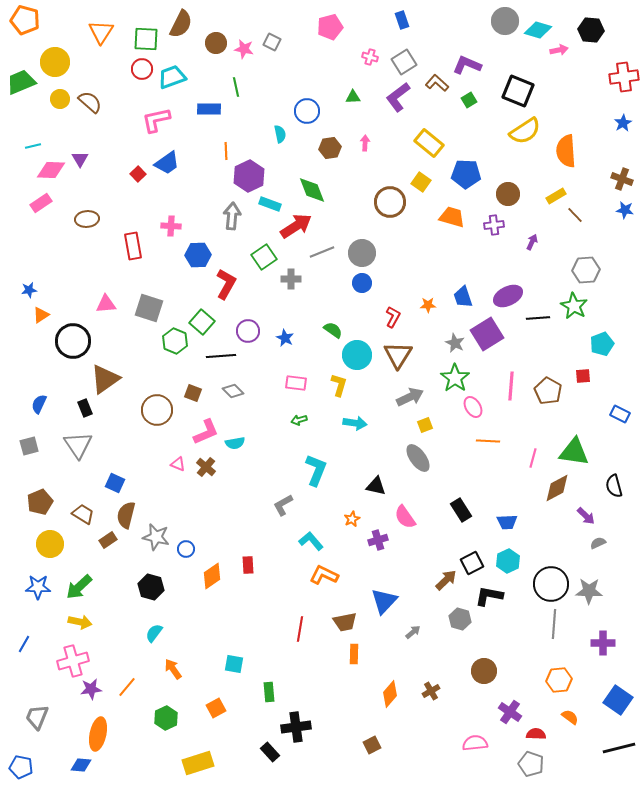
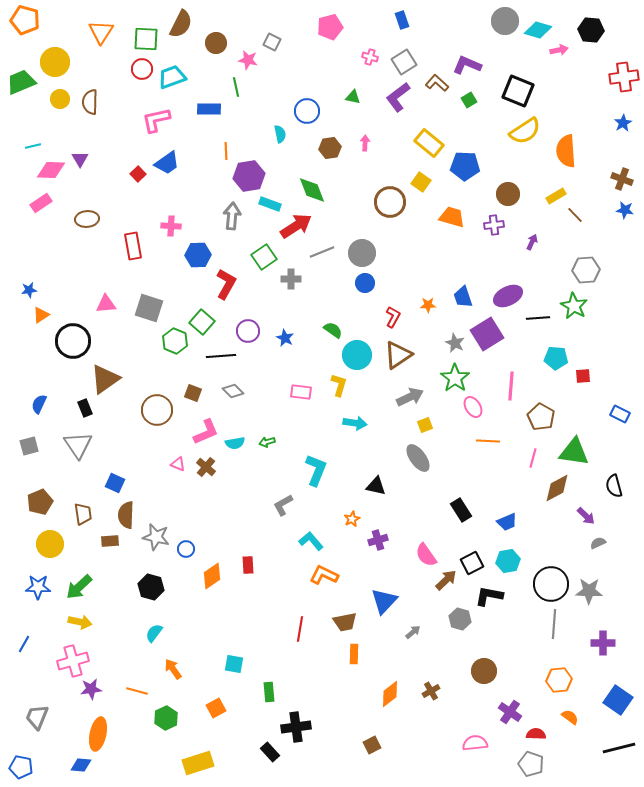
pink star at (244, 49): moved 4 px right, 11 px down
green triangle at (353, 97): rotated 14 degrees clockwise
brown semicircle at (90, 102): rotated 130 degrees counterclockwise
blue pentagon at (466, 174): moved 1 px left, 8 px up
purple hexagon at (249, 176): rotated 16 degrees clockwise
blue circle at (362, 283): moved 3 px right
cyan pentagon at (602, 344): moved 46 px left, 14 px down; rotated 25 degrees clockwise
brown triangle at (398, 355): rotated 24 degrees clockwise
pink rectangle at (296, 383): moved 5 px right, 9 px down
brown pentagon at (548, 391): moved 7 px left, 26 px down
green arrow at (299, 420): moved 32 px left, 22 px down
brown trapezoid at (83, 514): rotated 50 degrees clockwise
brown semicircle at (126, 515): rotated 12 degrees counterclockwise
pink semicircle at (405, 517): moved 21 px right, 38 px down
blue trapezoid at (507, 522): rotated 20 degrees counterclockwise
brown rectangle at (108, 540): moved 2 px right, 1 px down; rotated 30 degrees clockwise
cyan hexagon at (508, 561): rotated 15 degrees clockwise
orange line at (127, 687): moved 10 px right, 4 px down; rotated 65 degrees clockwise
orange diamond at (390, 694): rotated 12 degrees clockwise
